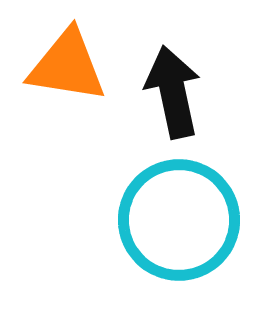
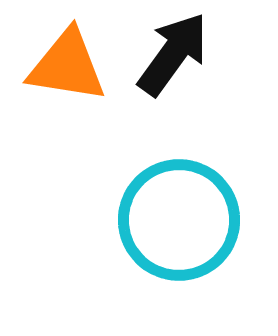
black arrow: moved 38 px up; rotated 48 degrees clockwise
